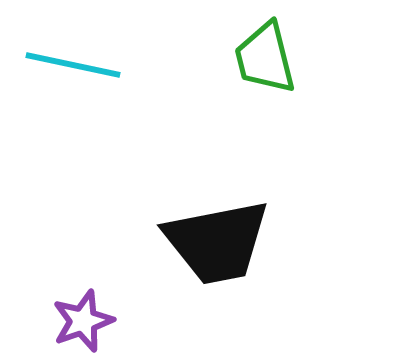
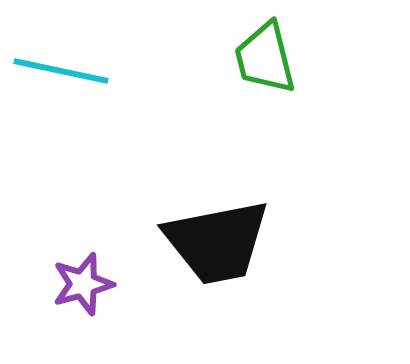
cyan line: moved 12 px left, 6 px down
purple star: moved 37 px up; rotated 4 degrees clockwise
